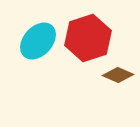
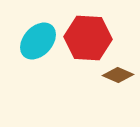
red hexagon: rotated 21 degrees clockwise
